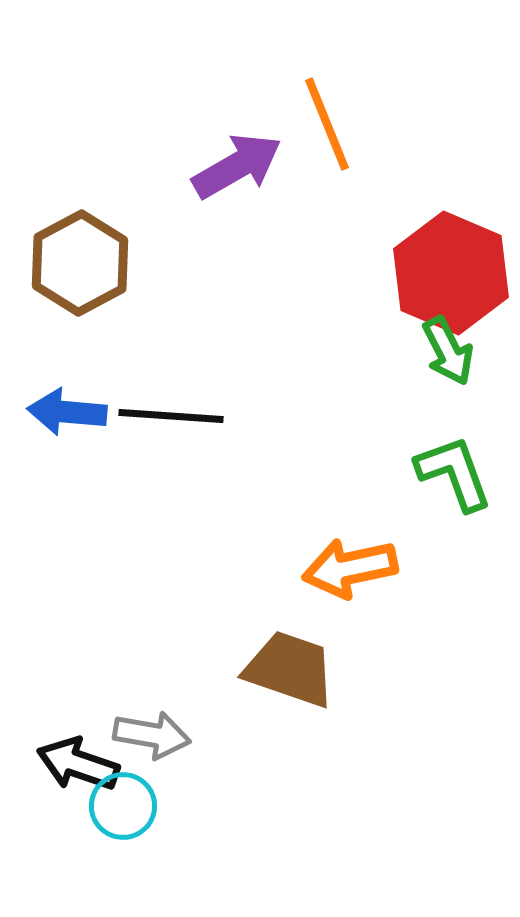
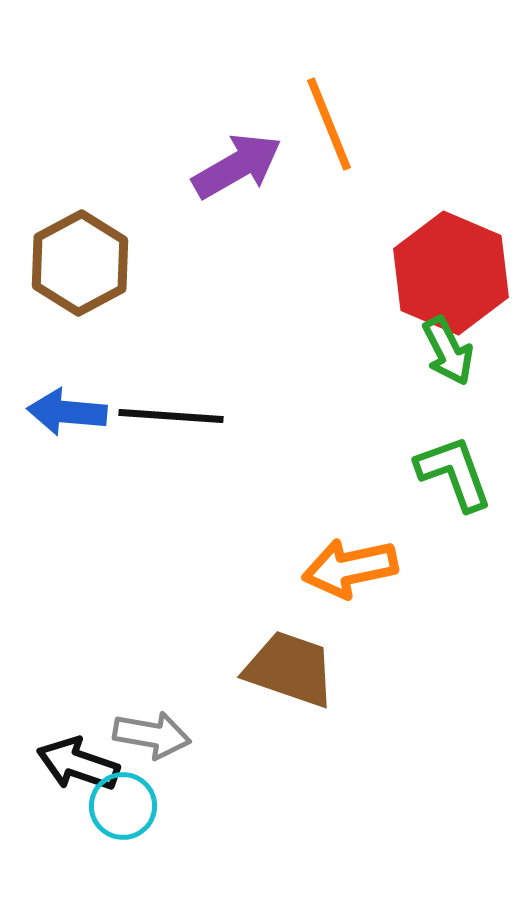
orange line: moved 2 px right
